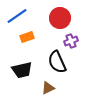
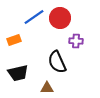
blue line: moved 17 px right, 1 px down
orange rectangle: moved 13 px left, 3 px down
purple cross: moved 5 px right; rotated 24 degrees clockwise
black trapezoid: moved 4 px left, 3 px down
brown triangle: moved 1 px left; rotated 24 degrees clockwise
